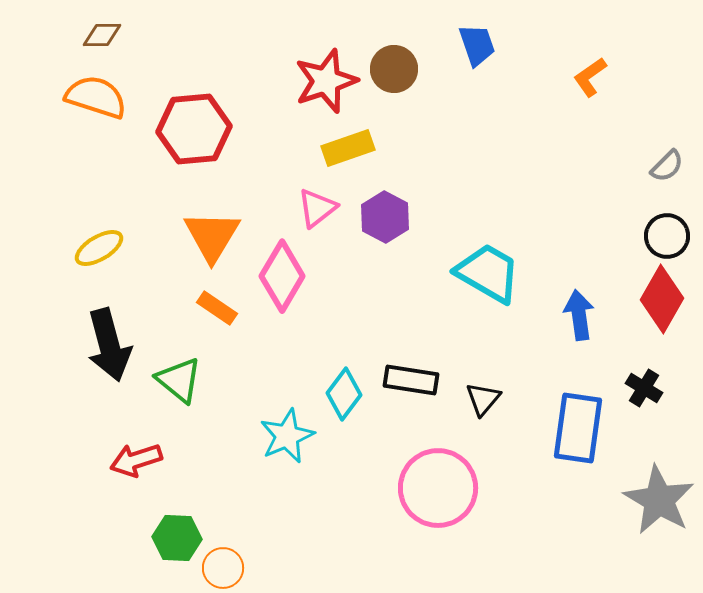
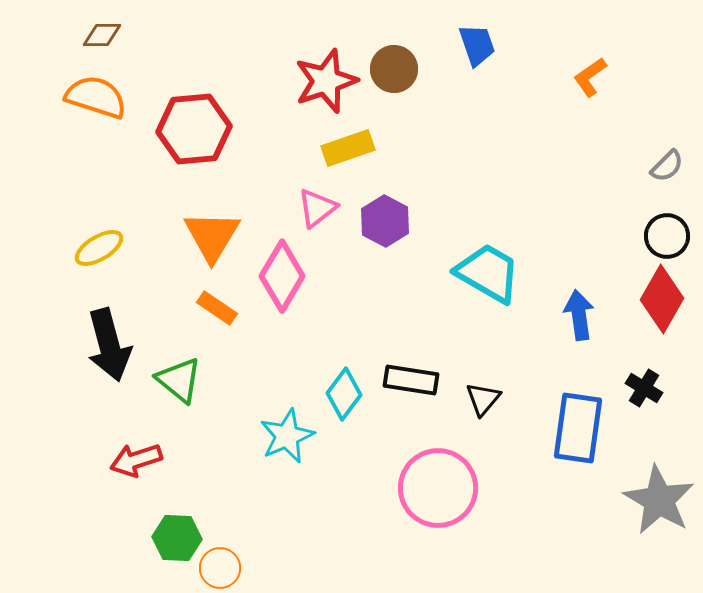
purple hexagon: moved 4 px down
orange circle: moved 3 px left
